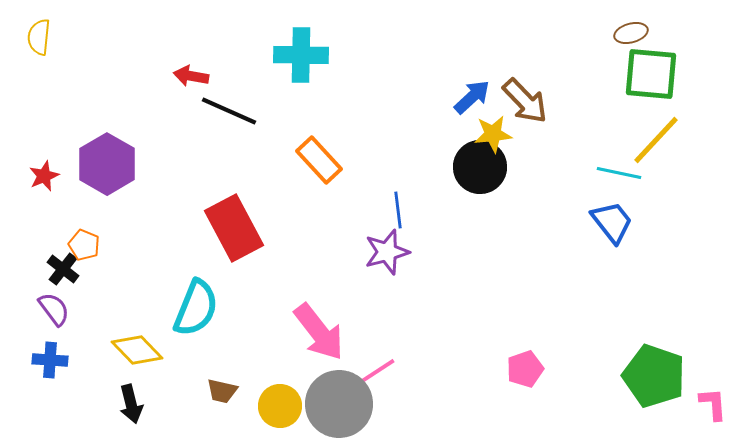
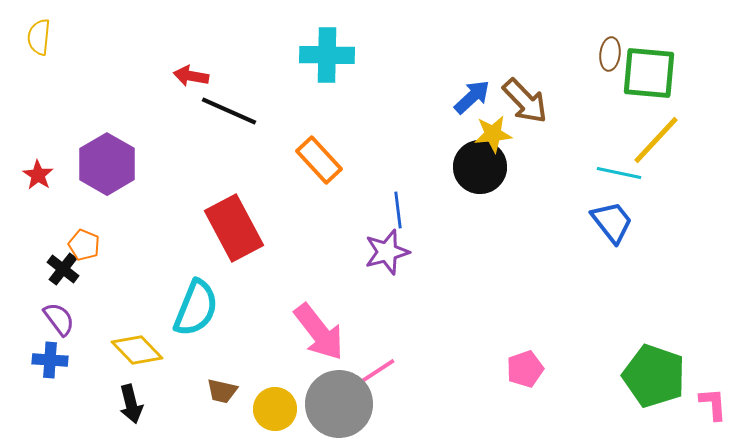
brown ellipse: moved 21 px left, 21 px down; rotated 68 degrees counterclockwise
cyan cross: moved 26 px right
green square: moved 2 px left, 1 px up
red star: moved 6 px left, 1 px up; rotated 16 degrees counterclockwise
purple semicircle: moved 5 px right, 10 px down
yellow circle: moved 5 px left, 3 px down
